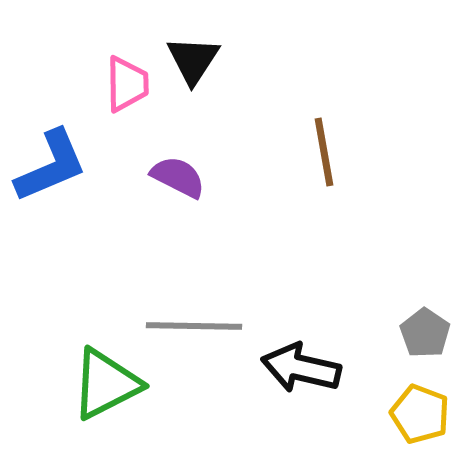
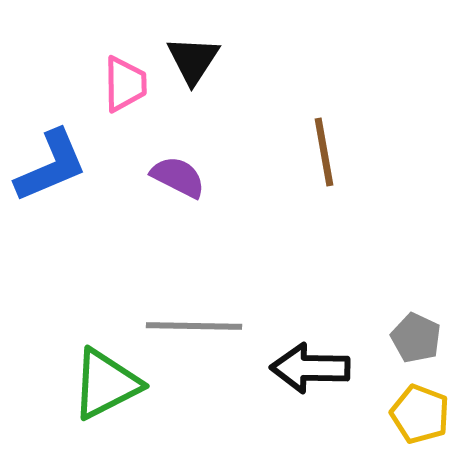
pink trapezoid: moved 2 px left
gray pentagon: moved 9 px left, 5 px down; rotated 9 degrees counterclockwise
black arrow: moved 9 px right; rotated 12 degrees counterclockwise
